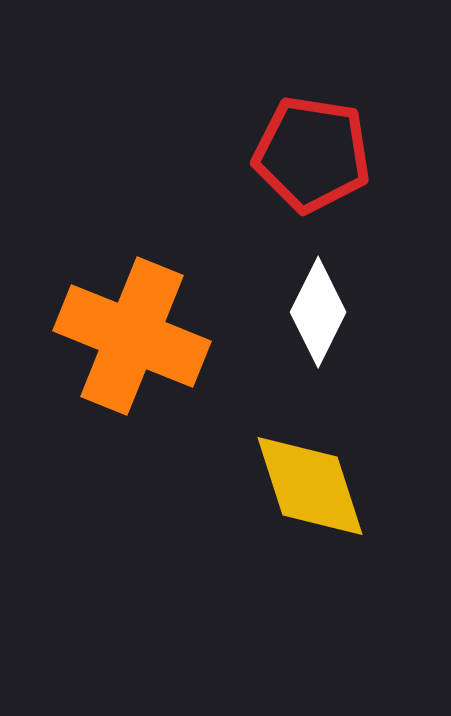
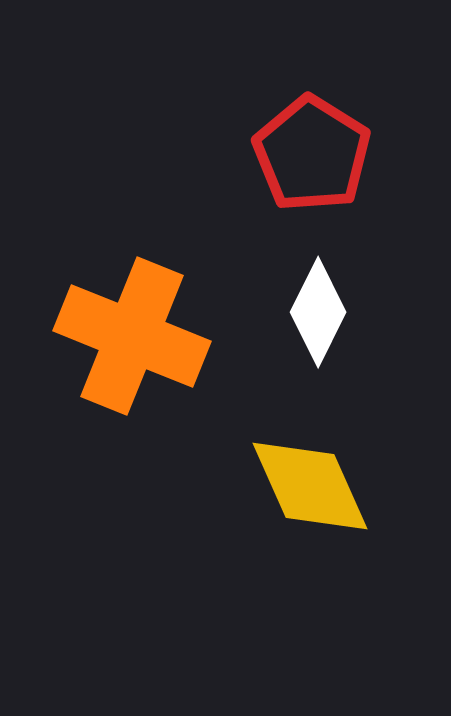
red pentagon: rotated 23 degrees clockwise
yellow diamond: rotated 6 degrees counterclockwise
